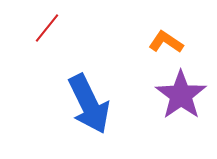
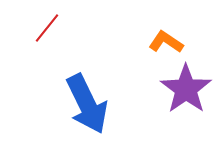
purple star: moved 5 px right, 6 px up
blue arrow: moved 2 px left
